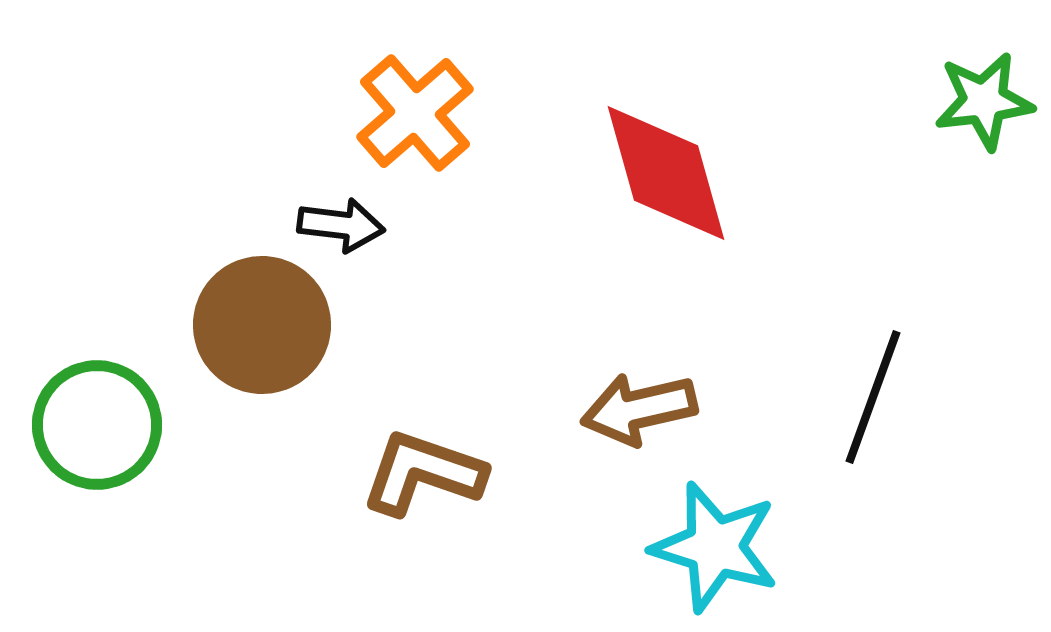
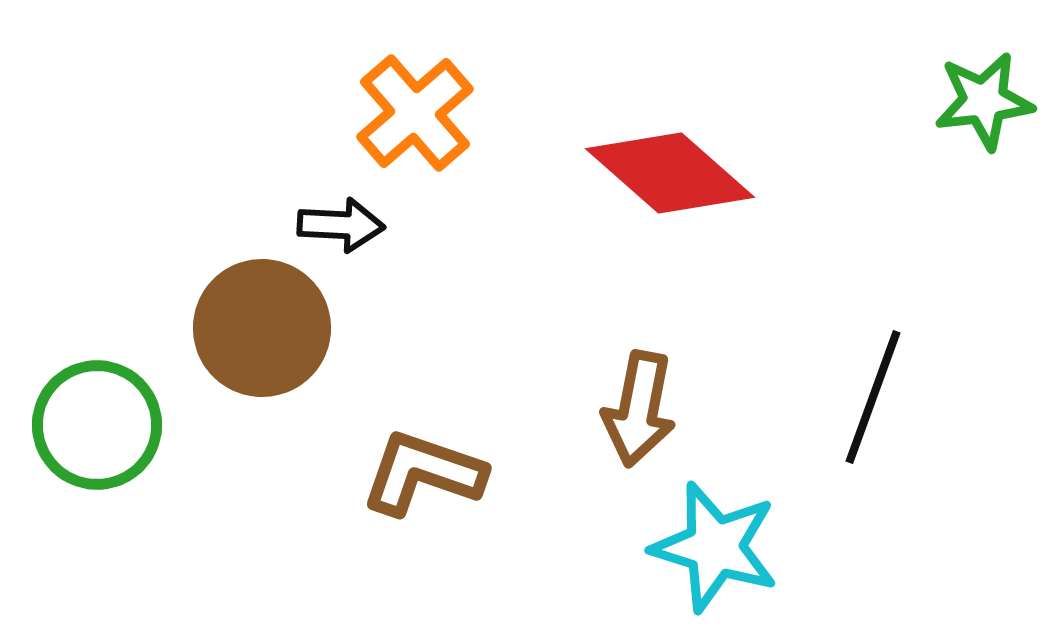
red diamond: moved 4 px right; rotated 33 degrees counterclockwise
black arrow: rotated 4 degrees counterclockwise
brown circle: moved 3 px down
brown arrow: rotated 66 degrees counterclockwise
